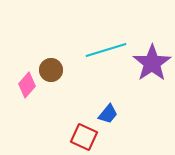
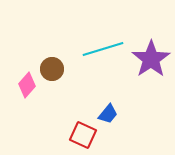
cyan line: moved 3 px left, 1 px up
purple star: moved 1 px left, 4 px up
brown circle: moved 1 px right, 1 px up
red square: moved 1 px left, 2 px up
